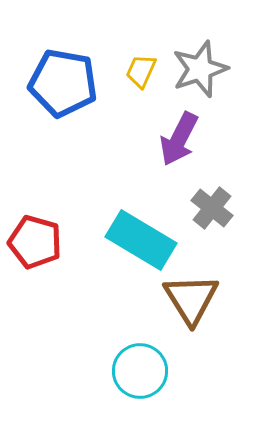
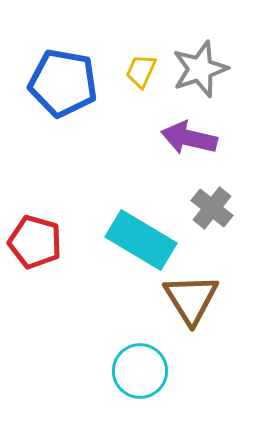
purple arrow: moved 10 px right, 1 px up; rotated 76 degrees clockwise
